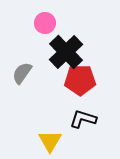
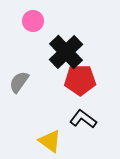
pink circle: moved 12 px left, 2 px up
gray semicircle: moved 3 px left, 9 px down
black L-shape: rotated 20 degrees clockwise
yellow triangle: rotated 25 degrees counterclockwise
